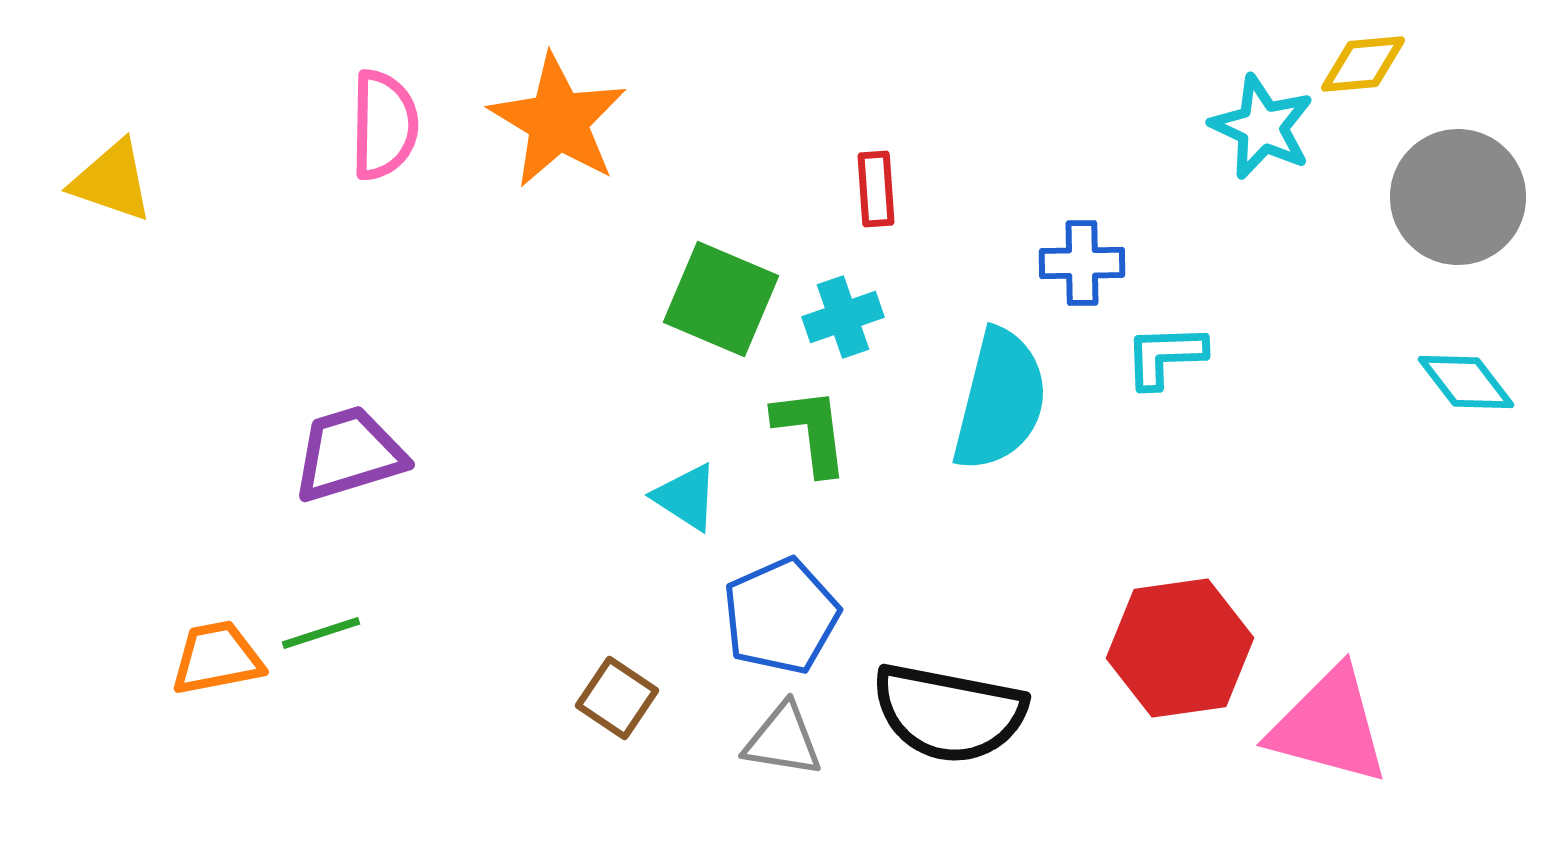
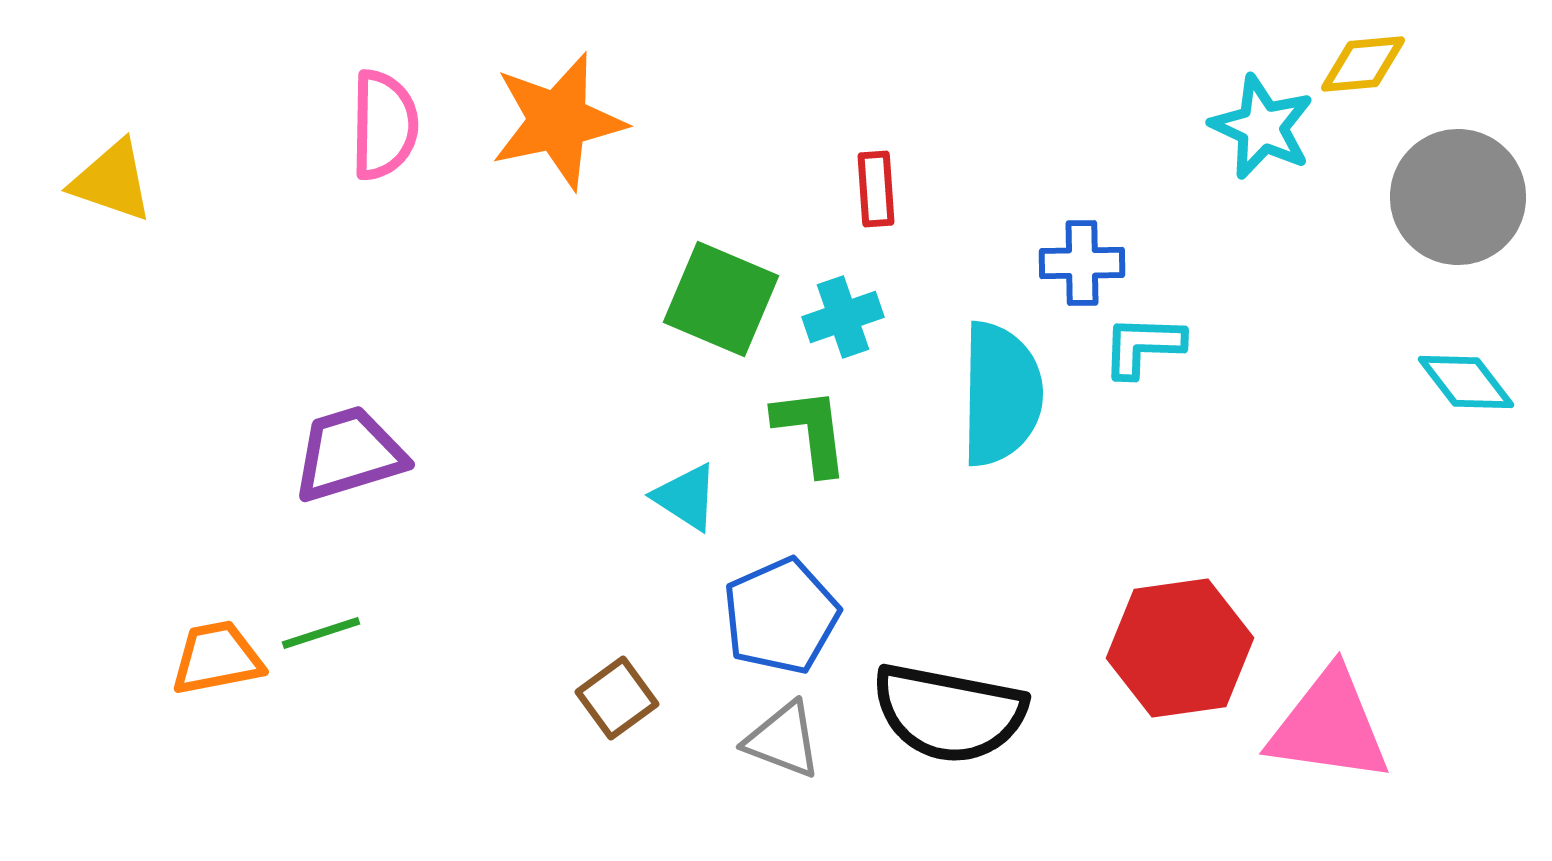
orange star: rotated 29 degrees clockwise
cyan L-shape: moved 22 px left, 10 px up; rotated 4 degrees clockwise
cyan semicircle: moved 1 px right, 6 px up; rotated 13 degrees counterclockwise
brown square: rotated 20 degrees clockwise
pink triangle: rotated 7 degrees counterclockwise
gray triangle: rotated 12 degrees clockwise
